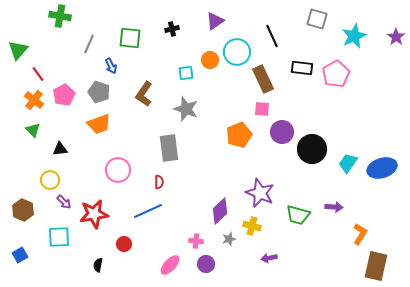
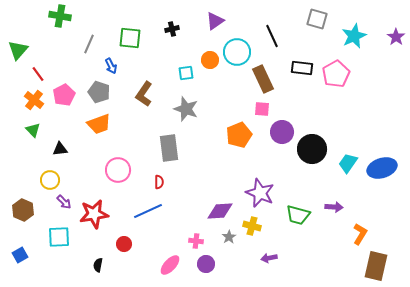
purple diamond at (220, 211): rotated 40 degrees clockwise
gray star at (229, 239): moved 2 px up; rotated 16 degrees counterclockwise
